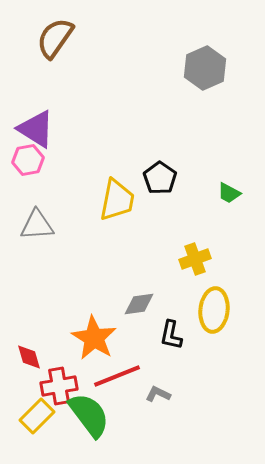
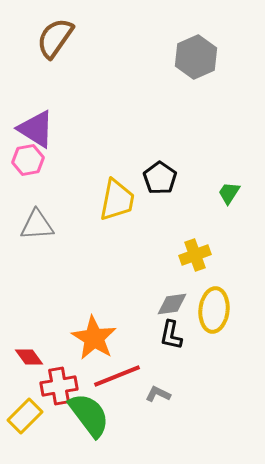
gray hexagon: moved 9 px left, 11 px up
green trapezoid: rotated 95 degrees clockwise
yellow cross: moved 4 px up
gray diamond: moved 33 px right
red diamond: rotated 20 degrees counterclockwise
yellow rectangle: moved 12 px left
